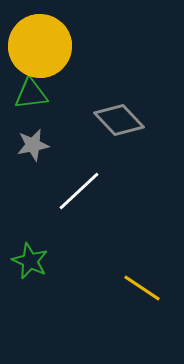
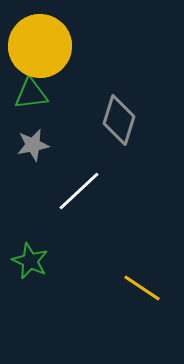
gray diamond: rotated 60 degrees clockwise
